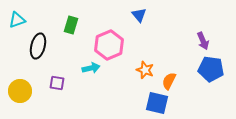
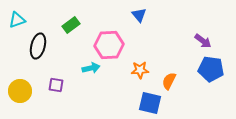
green rectangle: rotated 36 degrees clockwise
purple arrow: rotated 30 degrees counterclockwise
pink hexagon: rotated 20 degrees clockwise
orange star: moved 5 px left; rotated 24 degrees counterclockwise
purple square: moved 1 px left, 2 px down
blue square: moved 7 px left
